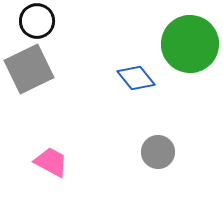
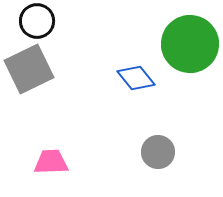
pink trapezoid: rotated 30 degrees counterclockwise
